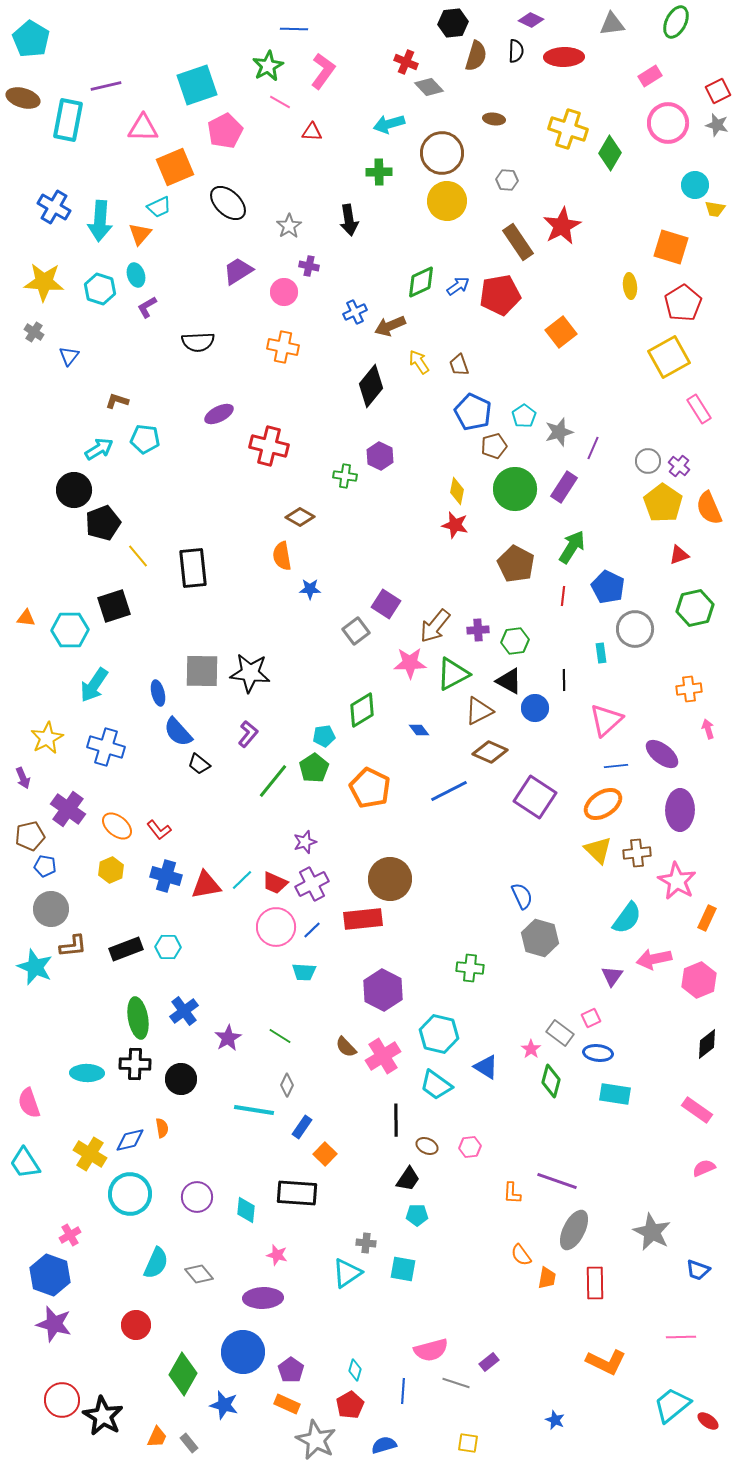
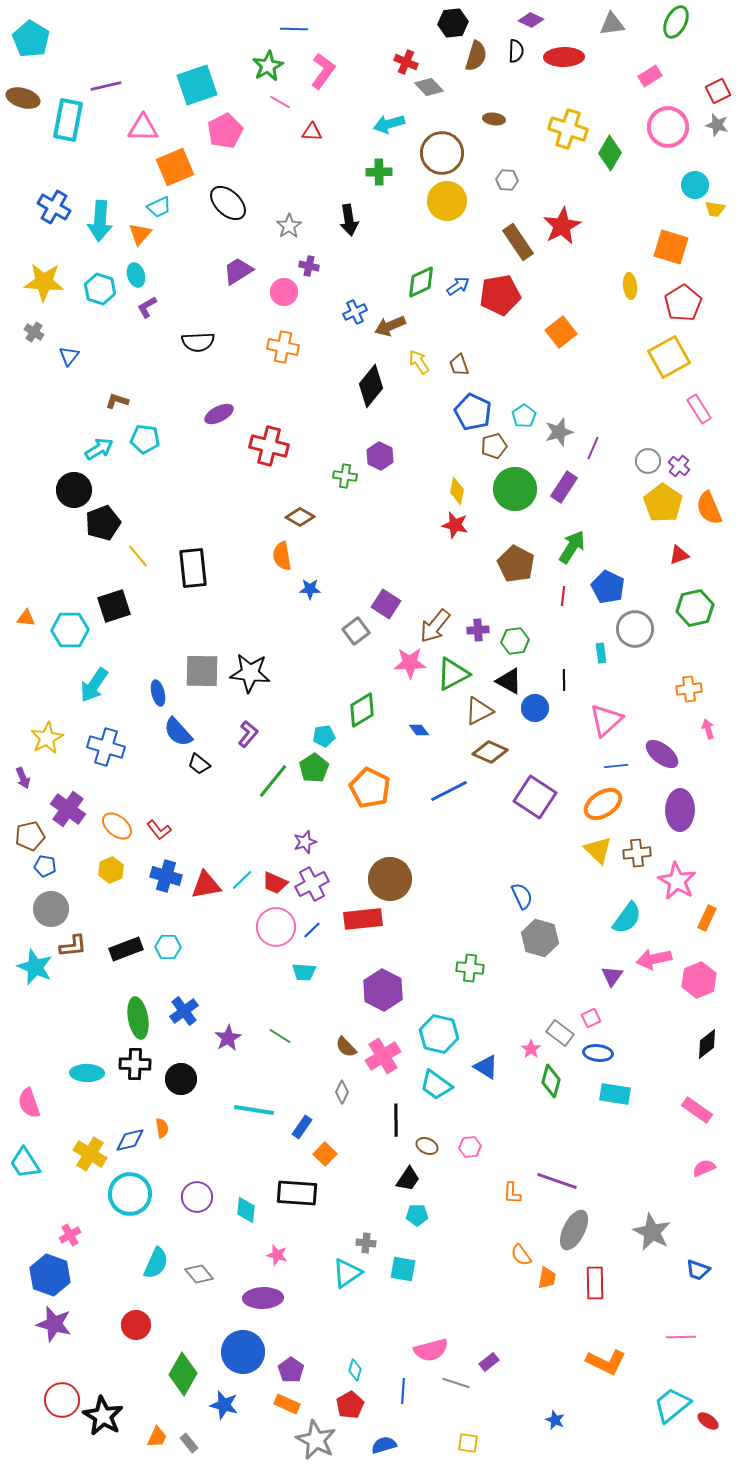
pink circle at (668, 123): moved 4 px down
gray diamond at (287, 1085): moved 55 px right, 7 px down
